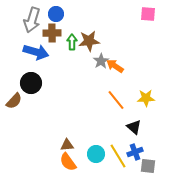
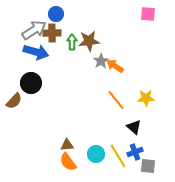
gray arrow: moved 2 px right, 10 px down; rotated 140 degrees counterclockwise
